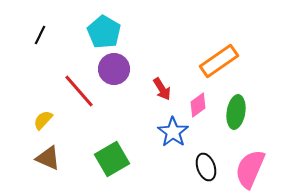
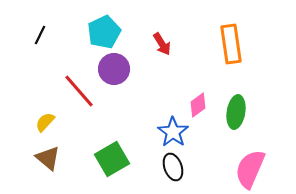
cyan pentagon: rotated 16 degrees clockwise
orange rectangle: moved 12 px right, 17 px up; rotated 63 degrees counterclockwise
red arrow: moved 45 px up
yellow semicircle: moved 2 px right, 2 px down
brown triangle: rotated 16 degrees clockwise
black ellipse: moved 33 px left
